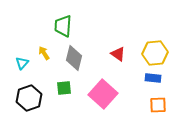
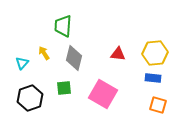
red triangle: rotated 28 degrees counterclockwise
pink square: rotated 12 degrees counterclockwise
black hexagon: moved 1 px right
orange square: rotated 18 degrees clockwise
